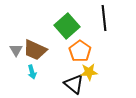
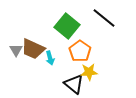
black line: rotated 45 degrees counterclockwise
green square: rotated 10 degrees counterclockwise
brown trapezoid: moved 2 px left, 1 px up
cyan arrow: moved 18 px right, 14 px up
